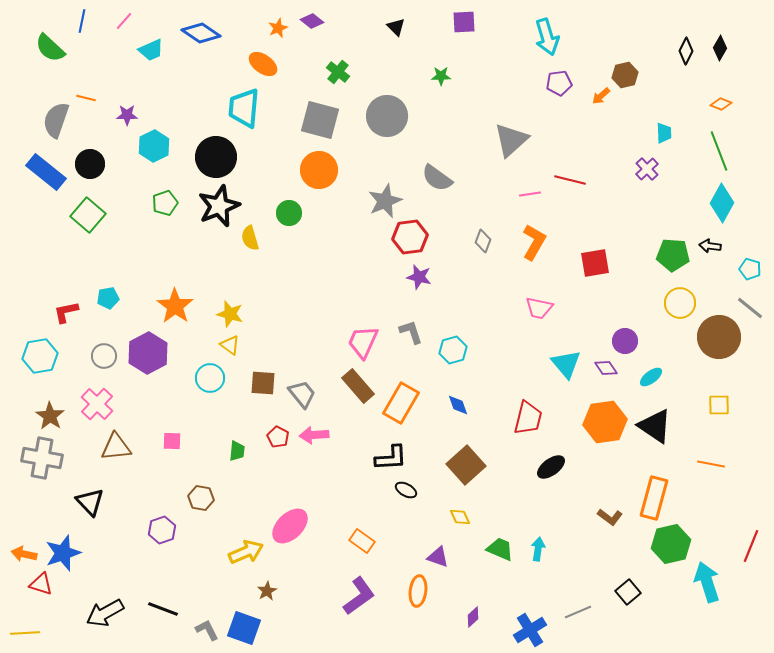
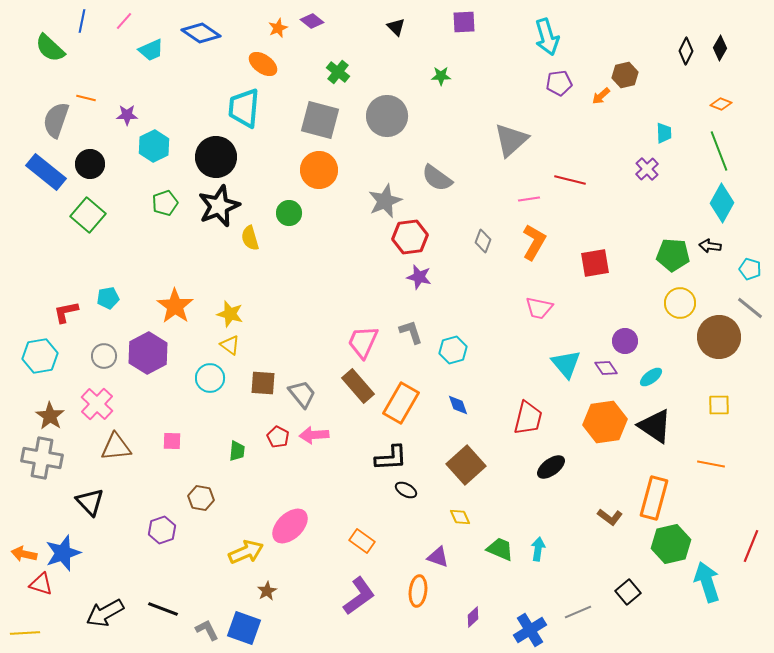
pink line at (530, 194): moved 1 px left, 5 px down
